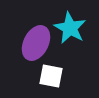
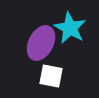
purple ellipse: moved 5 px right
